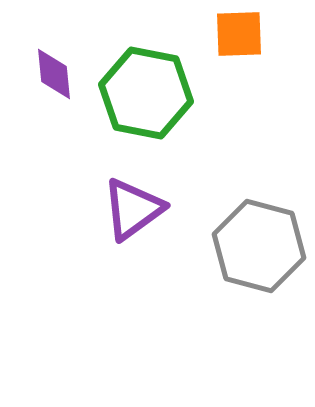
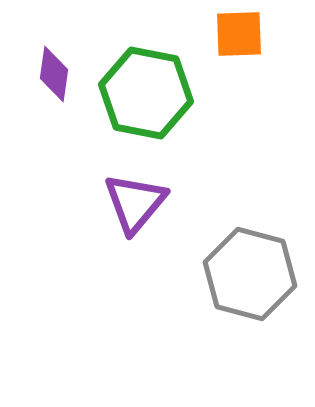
purple diamond: rotated 14 degrees clockwise
purple triangle: moved 2 px right, 6 px up; rotated 14 degrees counterclockwise
gray hexagon: moved 9 px left, 28 px down
